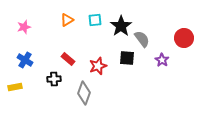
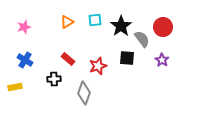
orange triangle: moved 2 px down
red circle: moved 21 px left, 11 px up
